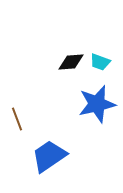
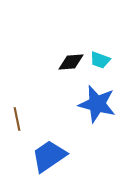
cyan trapezoid: moved 2 px up
blue star: rotated 27 degrees clockwise
brown line: rotated 10 degrees clockwise
